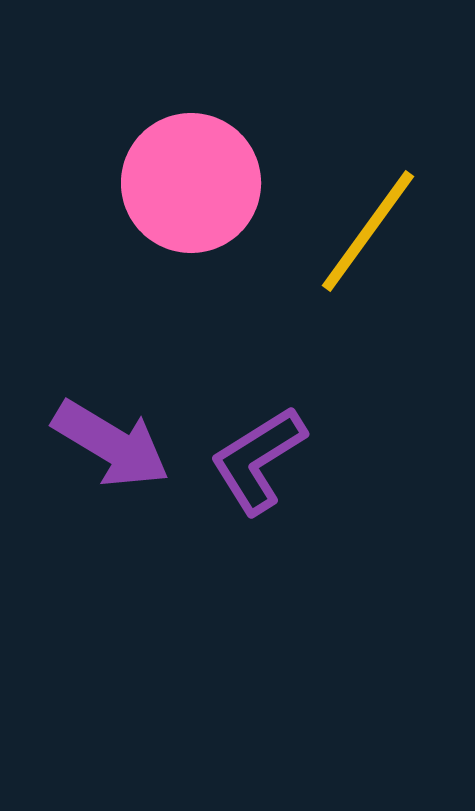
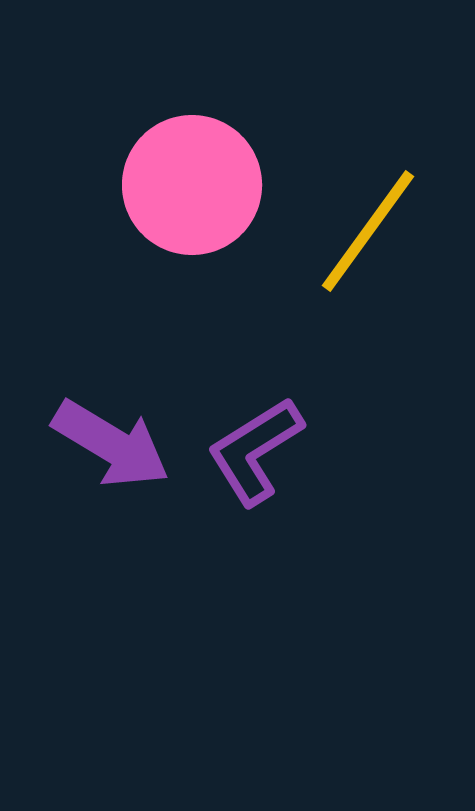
pink circle: moved 1 px right, 2 px down
purple L-shape: moved 3 px left, 9 px up
